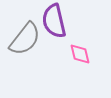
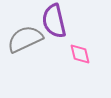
gray semicircle: rotated 153 degrees counterclockwise
